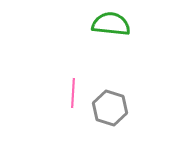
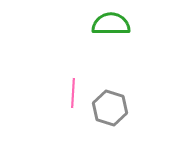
green semicircle: rotated 6 degrees counterclockwise
